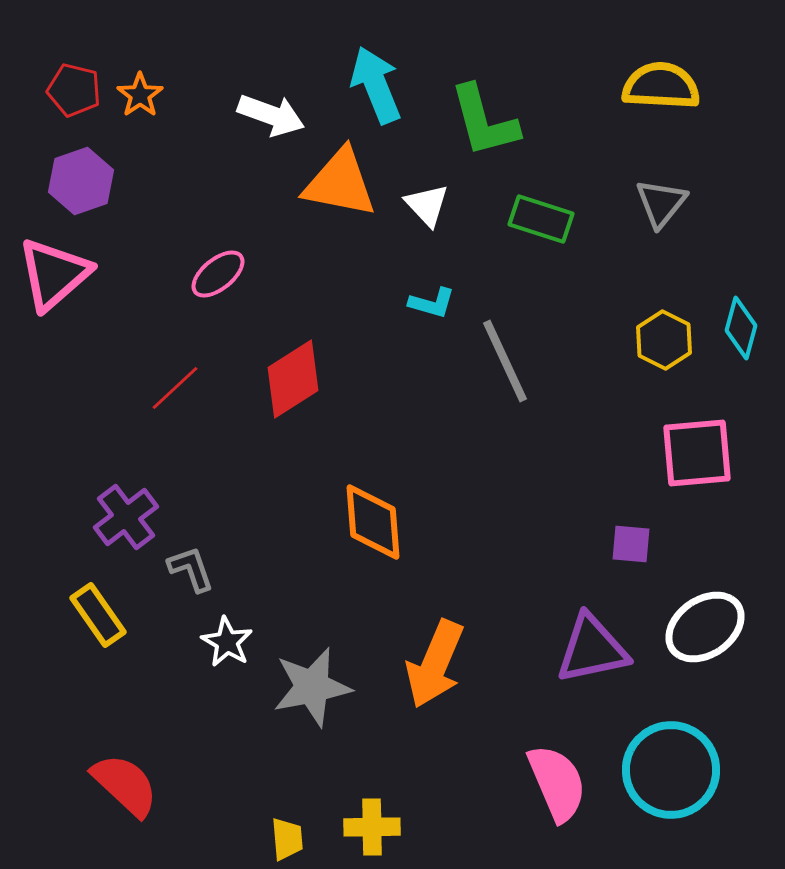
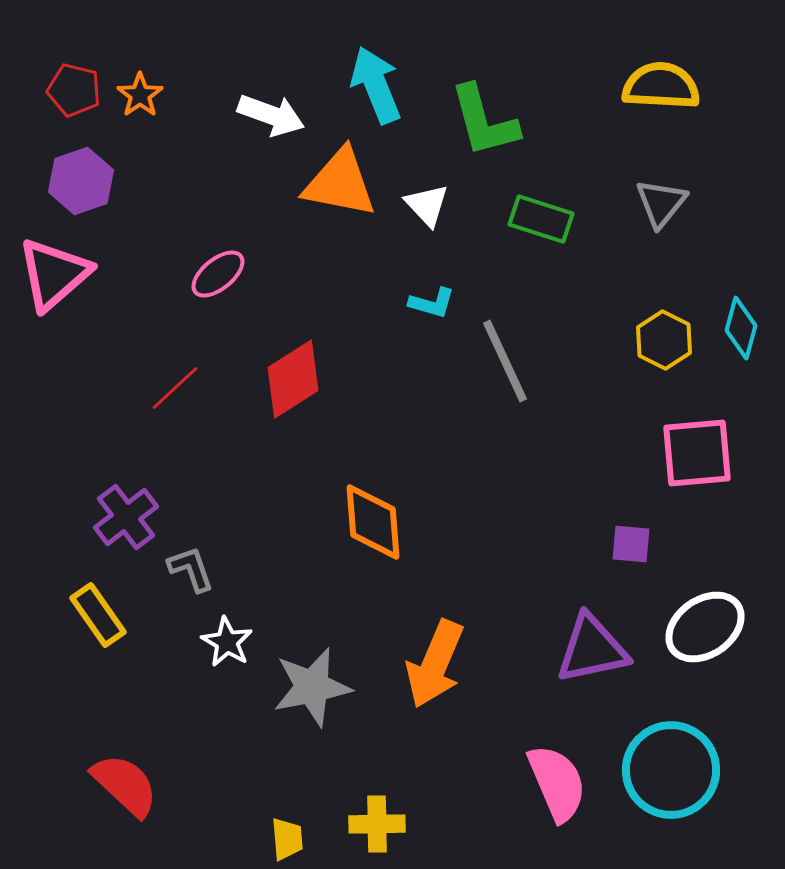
yellow cross: moved 5 px right, 3 px up
